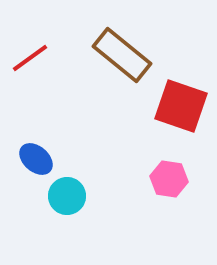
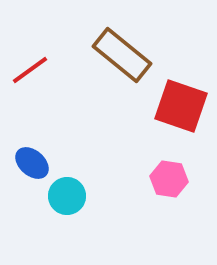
red line: moved 12 px down
blue ellipse: moved 4 px left, 4 px down
